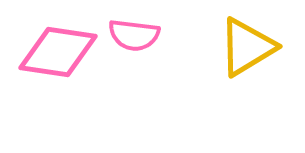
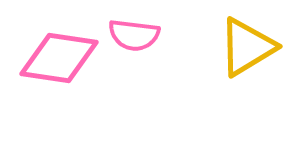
pink diamond: moved 1 px right, 6 px down
